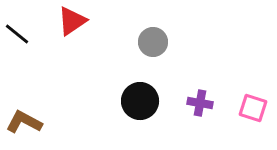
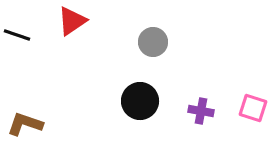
black line: moved 1 px down; rotated 20 degrees counterclockwise
purple cross: moved 1 px right, 8 px down
brown L-shape: moved 1 px right, 2 px down; rotated 9 degrees counterclockwise
